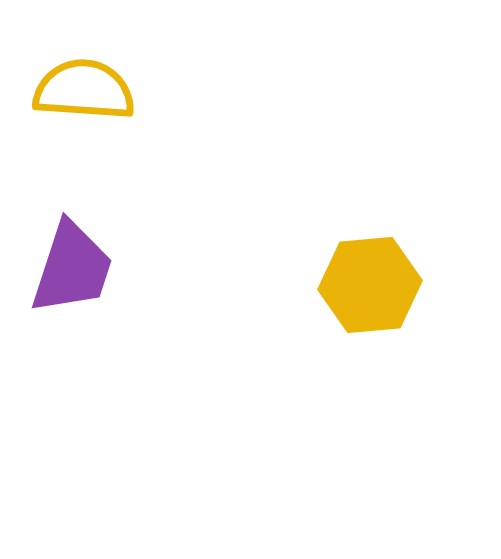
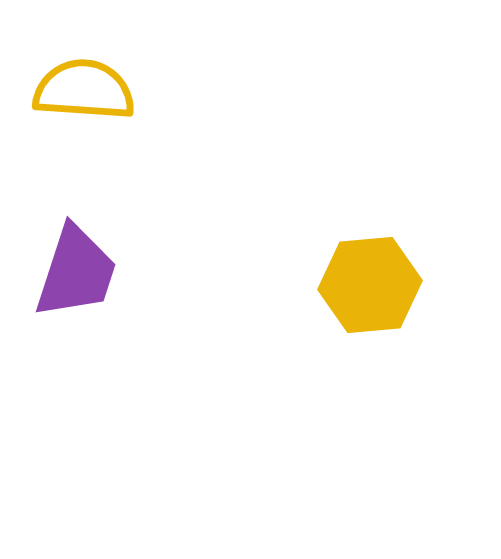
purple trapezoid: moved 4 px right, 4 px down
